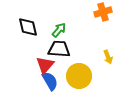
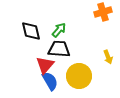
black diamond: moved 3 px right, 4 px down
